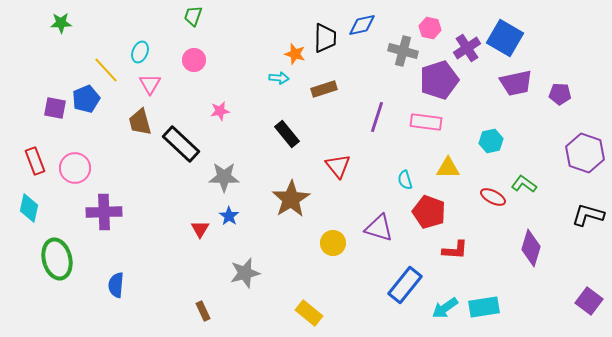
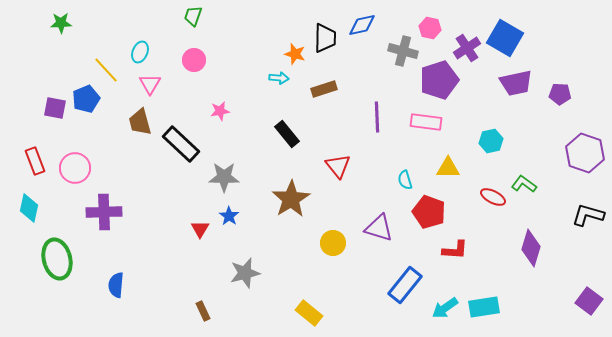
purple line at (377, 117): rotated 20 degrees counterclockwise
